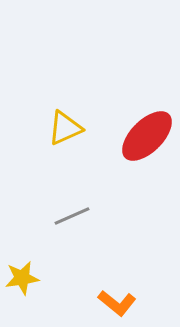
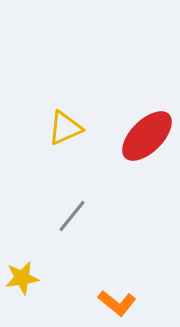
gray line: rotated 27 degrees counterclockwise
